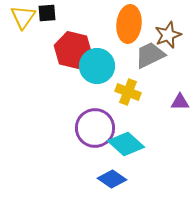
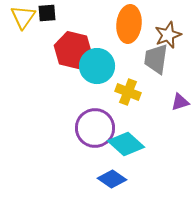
gray trapezoid: moved 6 px right, 4 px down; rotated 56 degrees counterclockwise
purple triangle: rotated 18 degrees counterclockwise
